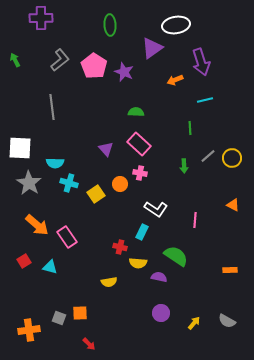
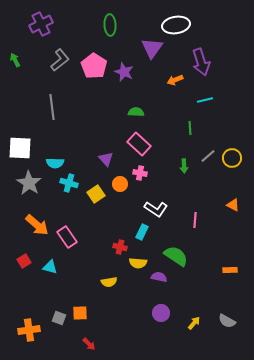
purple cross at (41, 18): moved 6 px down; rotated 25 degrees counterclockwise
purple triangle at (152, 48): rotated 20 degrees counterclockwise
purple triangle at (106, 149): moved 10 px down
